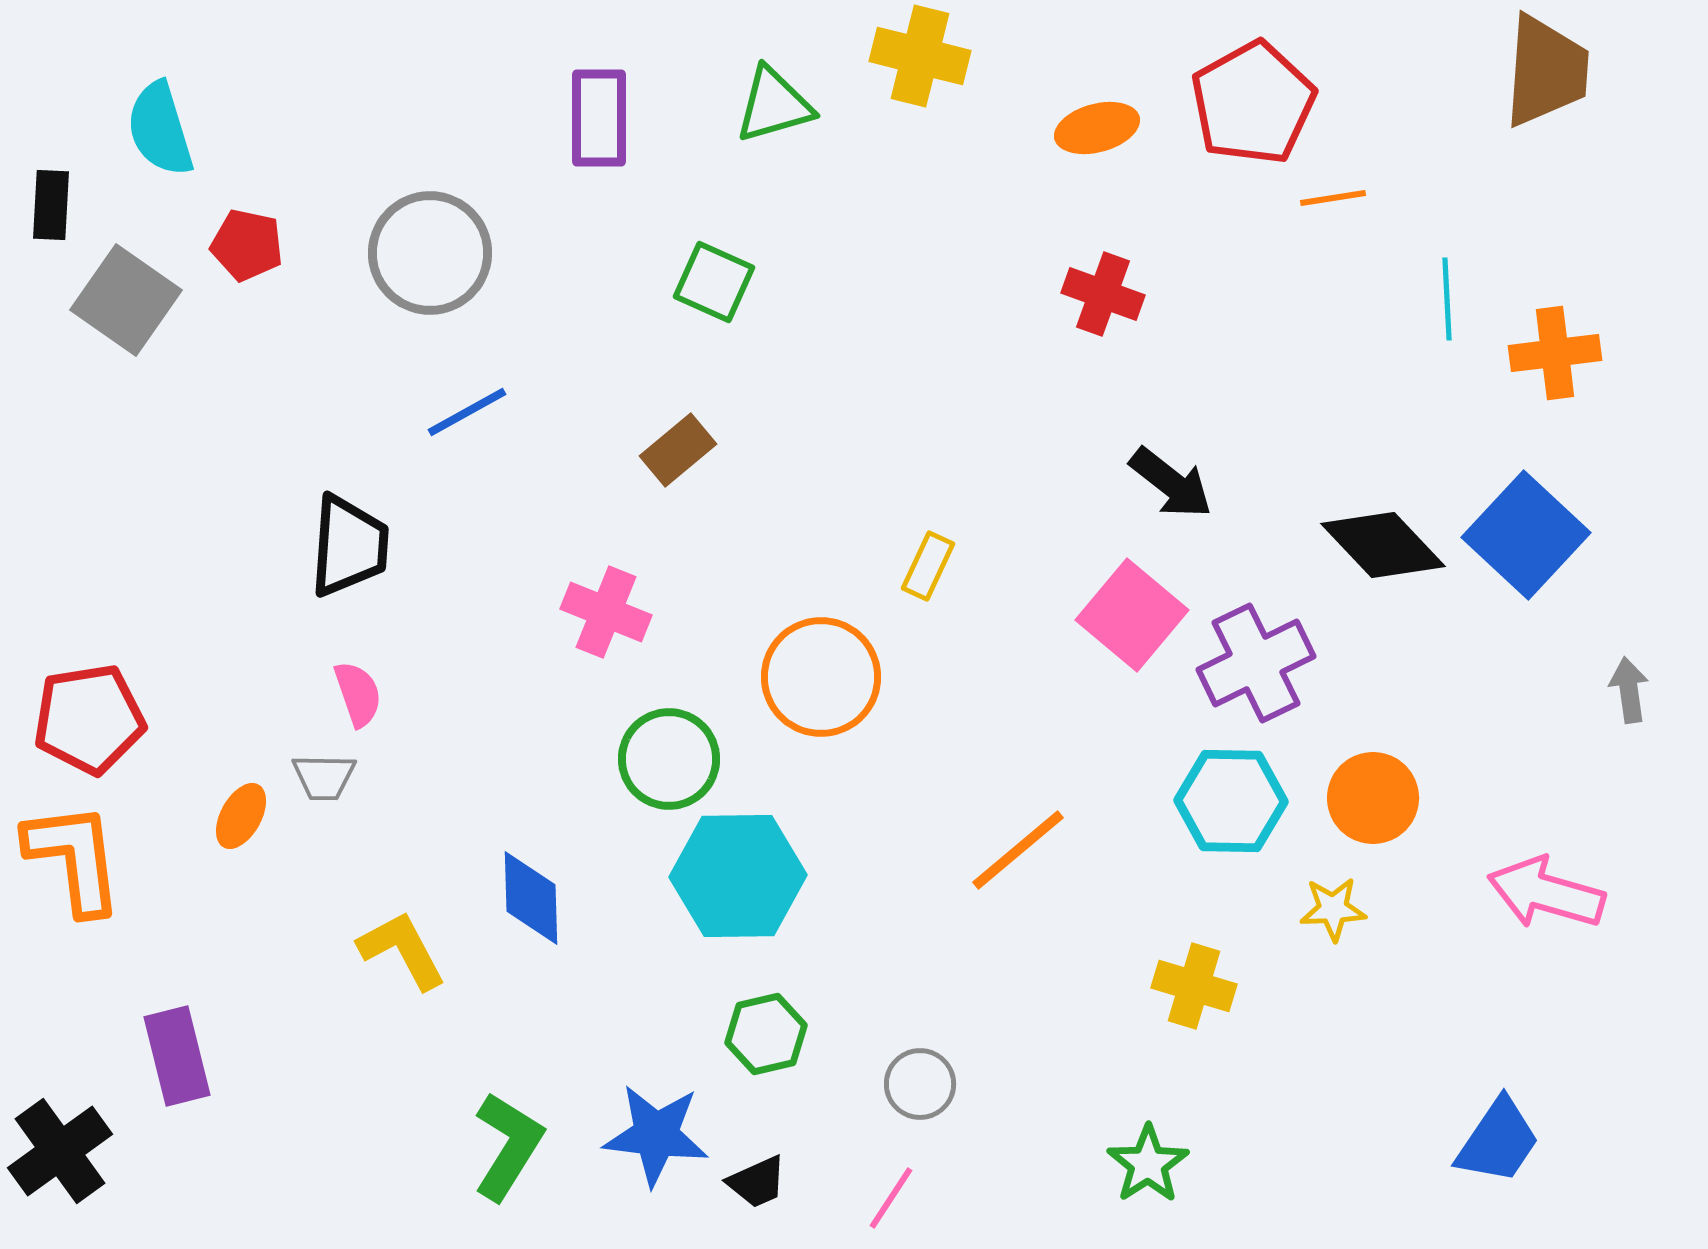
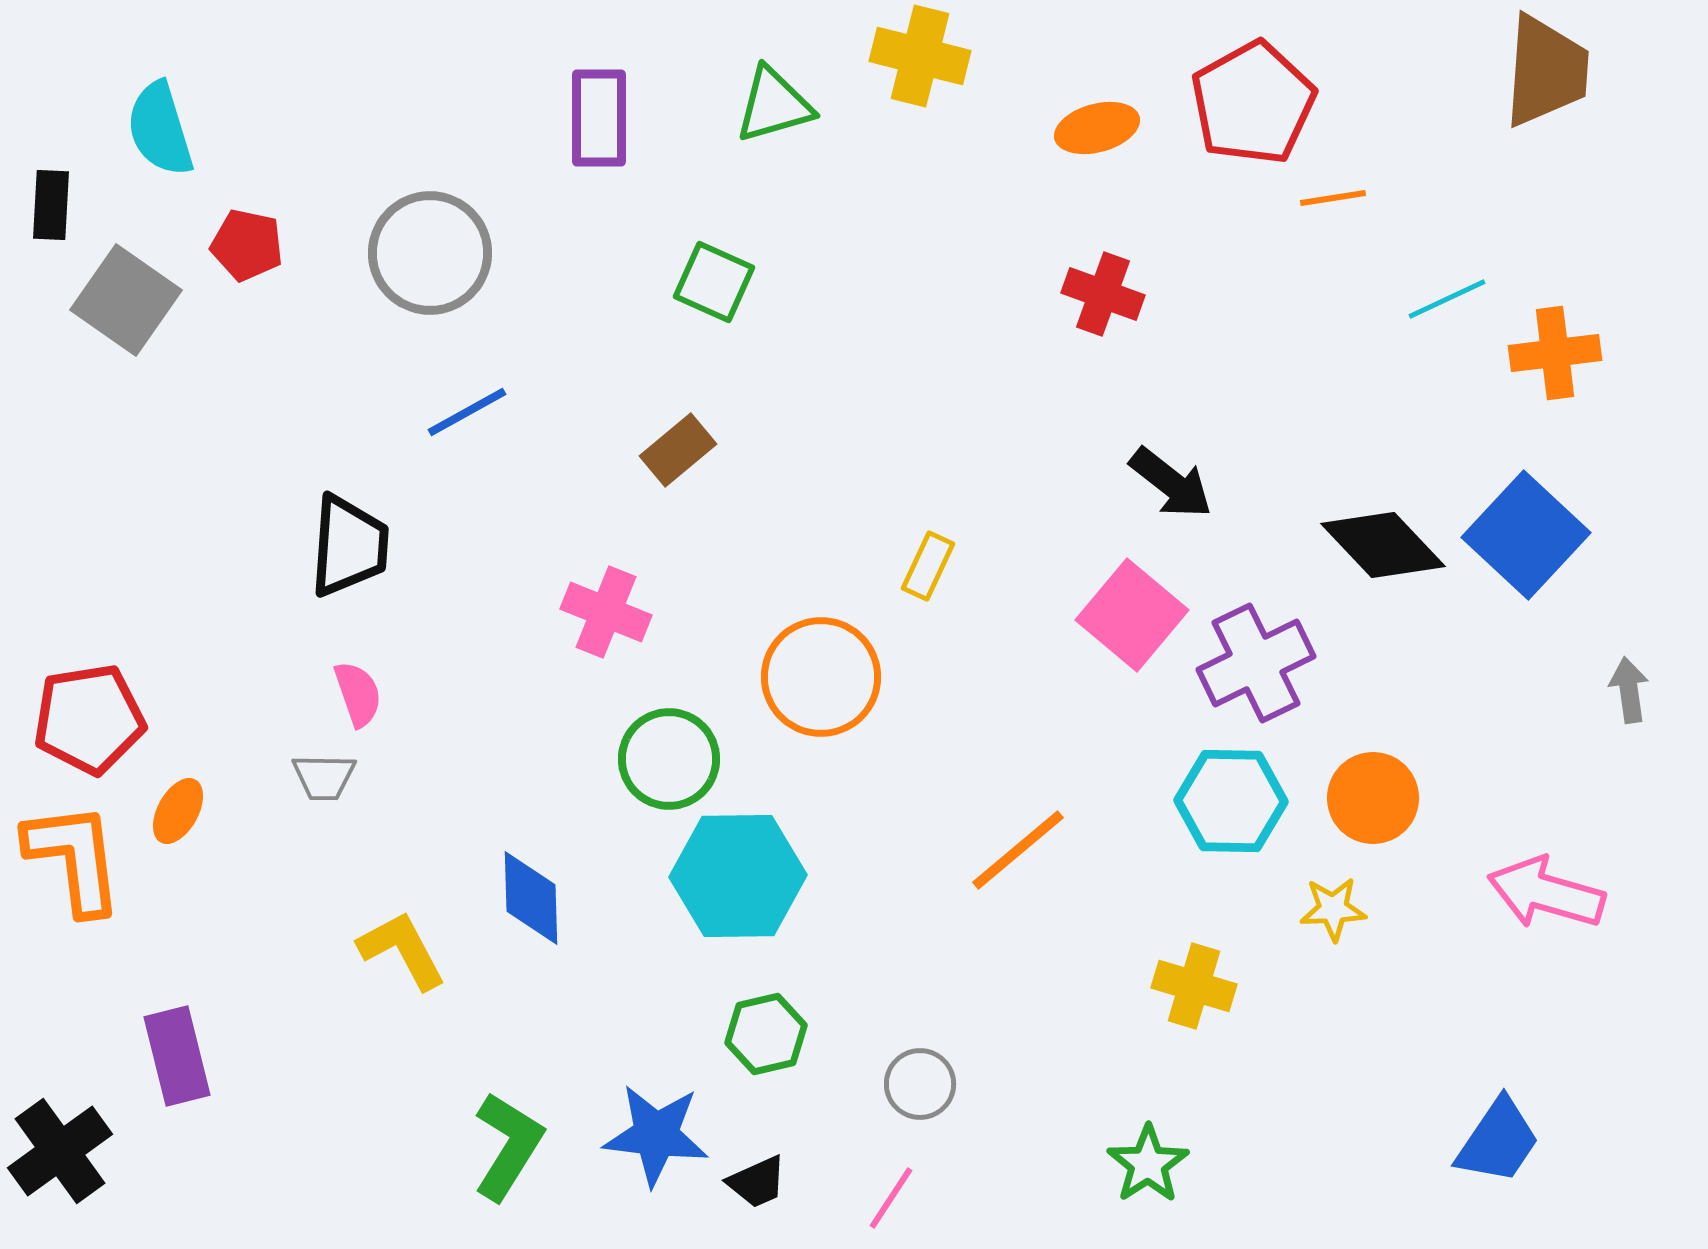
cyan line at (1447, 299): rotated 68 degrees clockwise
orange ellipse at (241, 816): moved 63 px left, 5 px up
